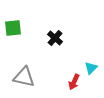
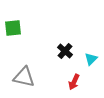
black cross: moved 10 px right, 13 px down
cyan triangle: moved 9 px up
